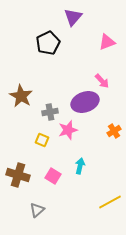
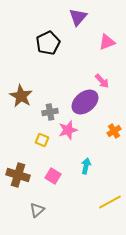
purple triangle: moved 5 px right
purple ellipse: rotated 20 degrees counterclockwise
cyan arrow: moved 6 px right
